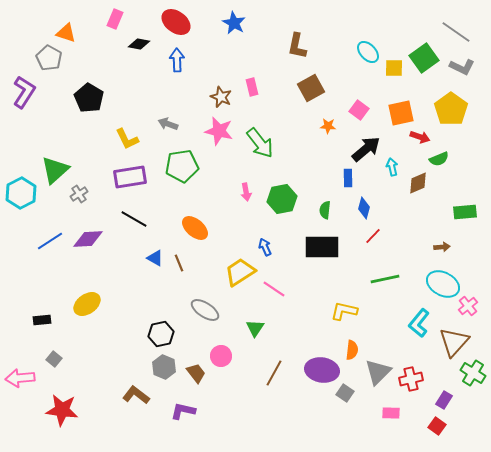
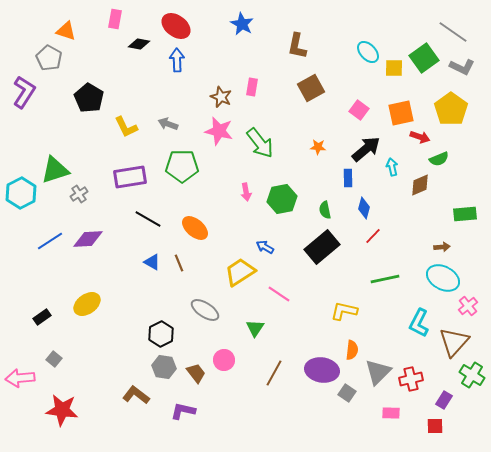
pink rectangle at (115, 19): rotated 12 degrees counterclockwise
red ellipse at (176, 22): moved 4 px down
blue star at (234, 23): moved 8 px right, 1 px down
gray line at (456, 32): moved 3 px left
orange triangle at (66, 33): moved 2 px up
pink rectangle at (252, 87): rotated 24 degrees clockwise
orange star at (328, 126): moved 10 px left, 21 px down
yellow L-shape at (127, 139): moved 1 px left, 12 px up
green pentagon at (182, 166): rotated 8 degrees clockwise
green triangle at (55, 170): rotated 24 degrees clockwise
brown diamond at (418, 183): moved 2 px right, 2 px down
green semicircle at (325, 210): rotated 18 degrees counterclockwise
green rectangle at (465, 212): moved 2 px down
black line at (134, 219): moved 14 px right
blue arrow at (265, 247): rotated 36 degrees counterclockwise
black rectangle at (322, 247): rotated 40 degrees counterclockwise
blue triangle at (155, 258): moved 3 px left, 4 px down
cyan ellipse at (443, 284): moved 6 px up
pink line at (274, 289): moved 5 px right, 5 px down
black rectangle at (42, 320): moved 3 px up; rotated 30 degrees counterclockwise
cyan L-shape at (419, 323): rotated 12 degrees counterclockwise
black hexagon at (161, 334): rotated 15 degrees counterclockwise
pink circle at (221, 356): moved 3 px right, 4 px down
gray hexagon at (164, 367): rotated 15 degrees counterclockwise
green cross at (473, 373): moved 1 px left, 2 px down
gray square at (345, 393): moved 2 px right
red square at (437, 426): moved 2 px left; rotated 36 degrees counterclockwise
